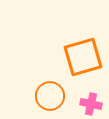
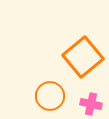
orange square: rotated 24 degrees counterclockwise
